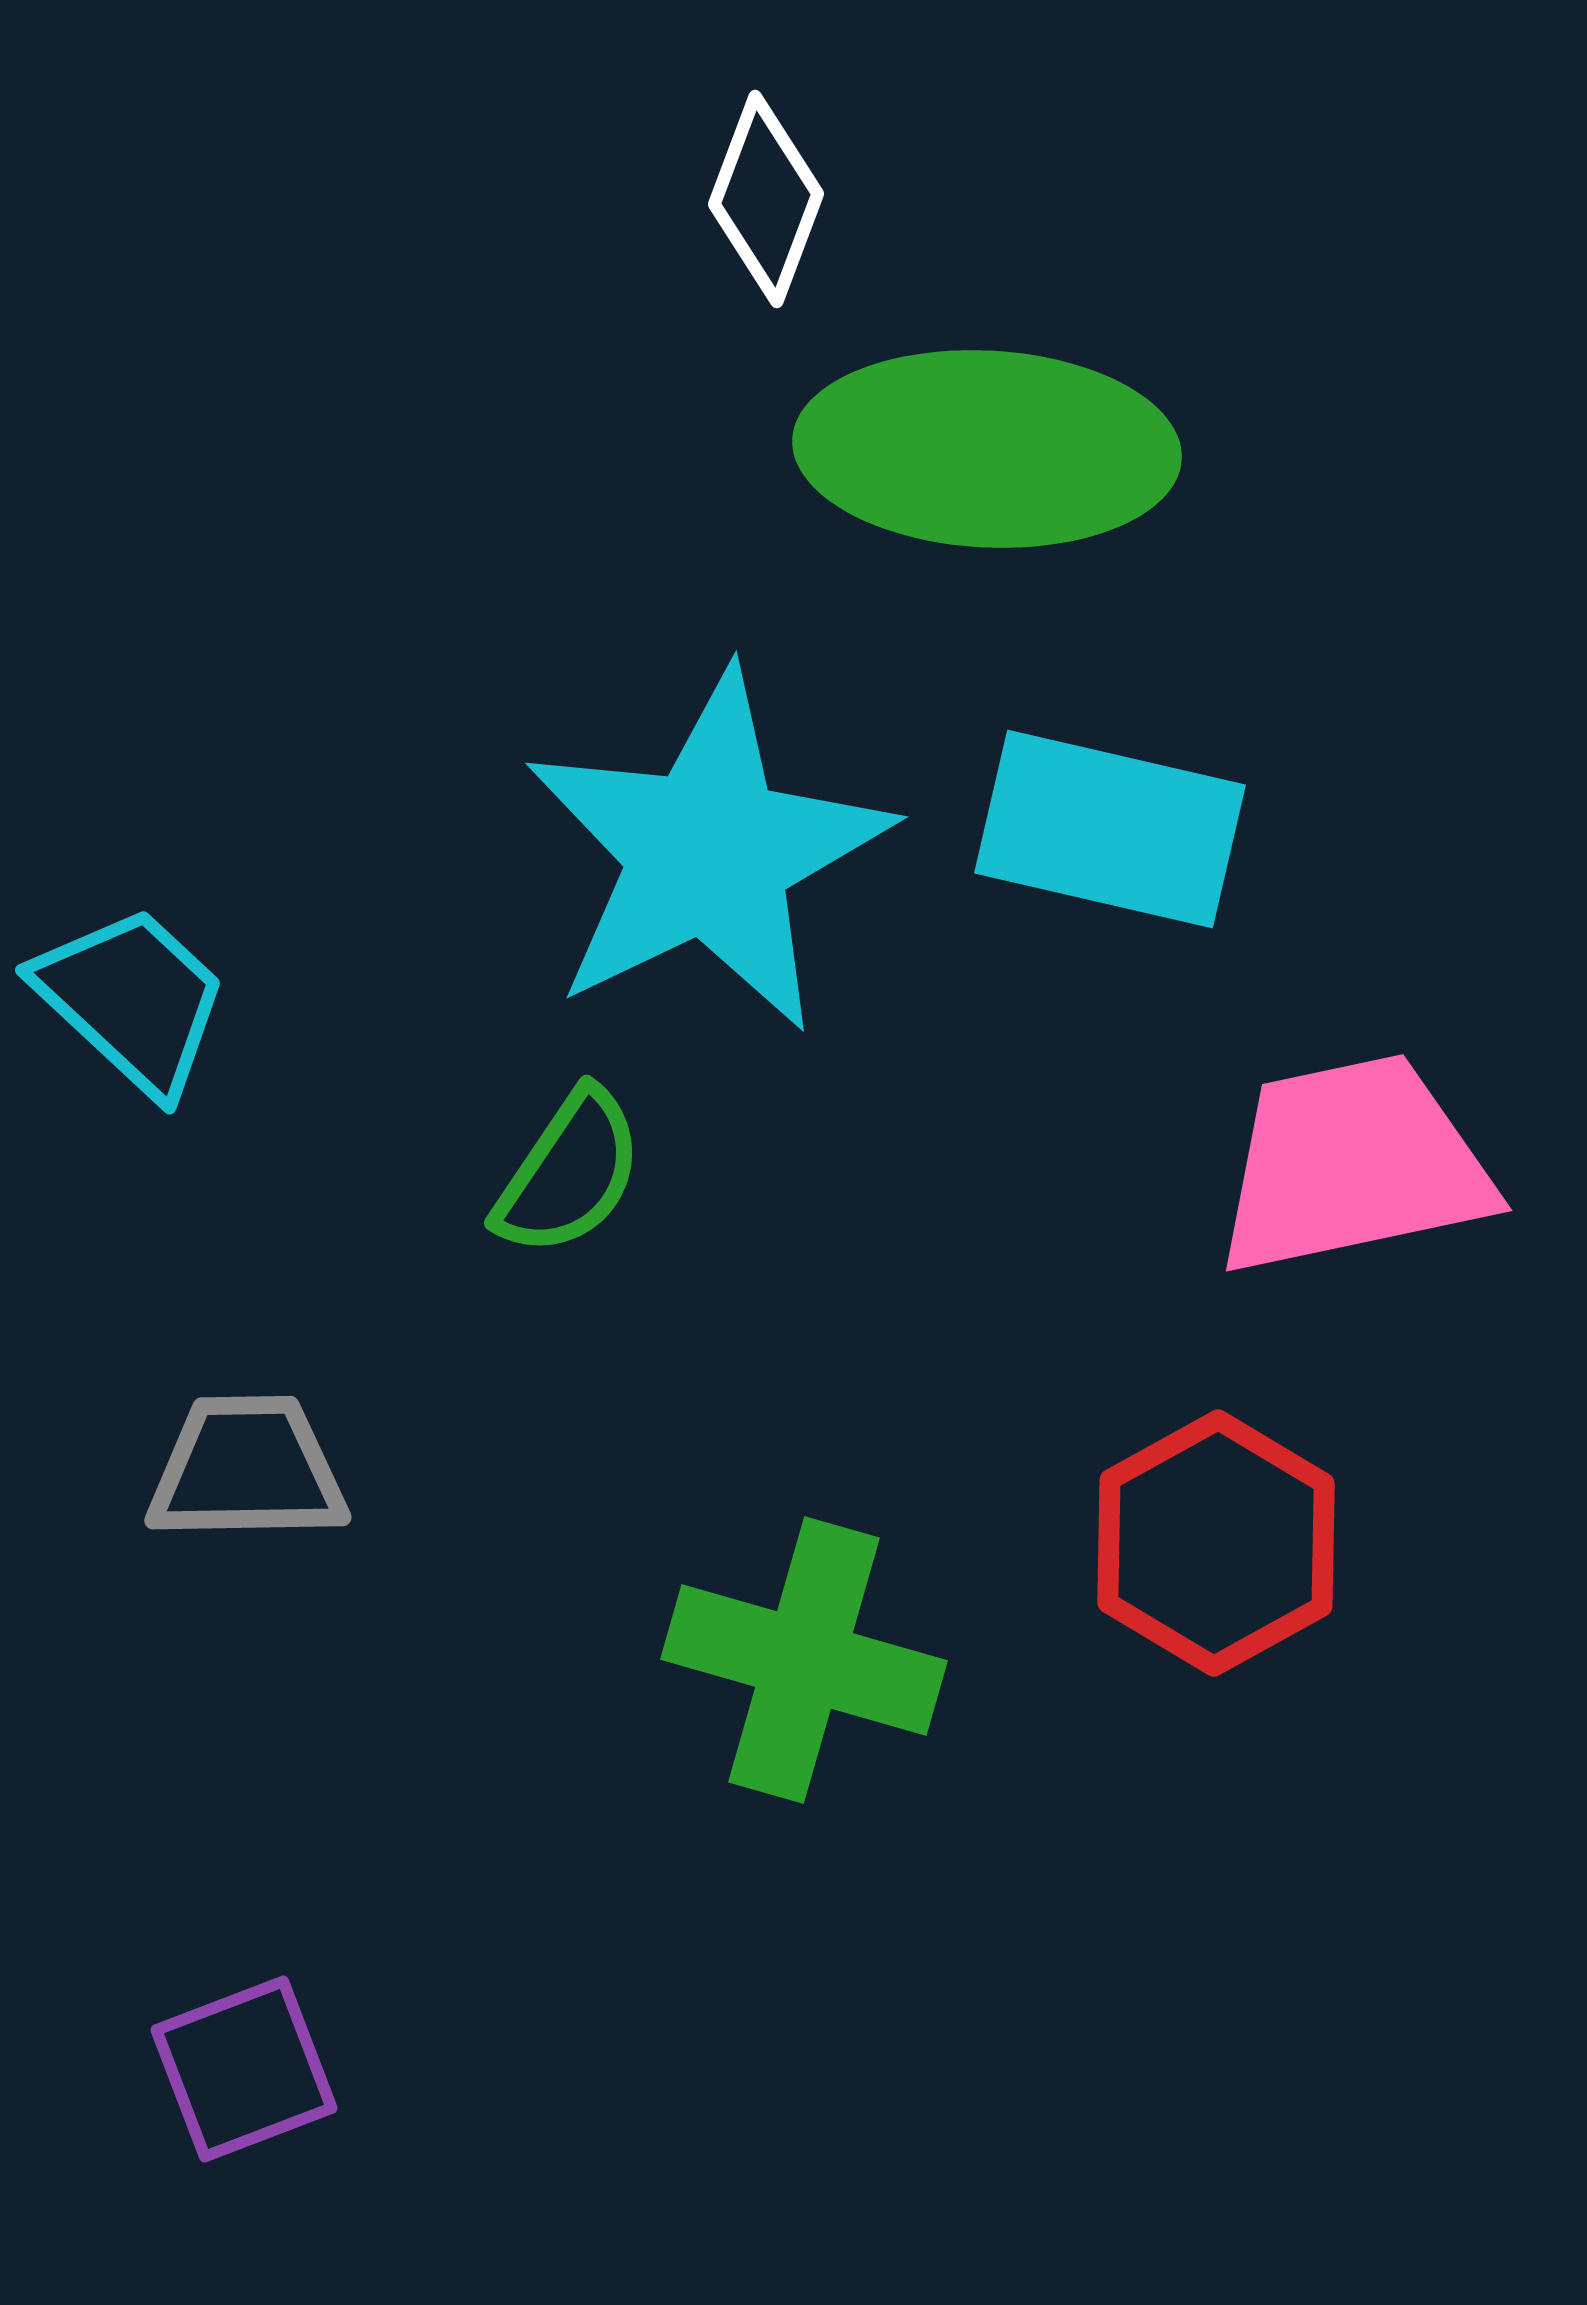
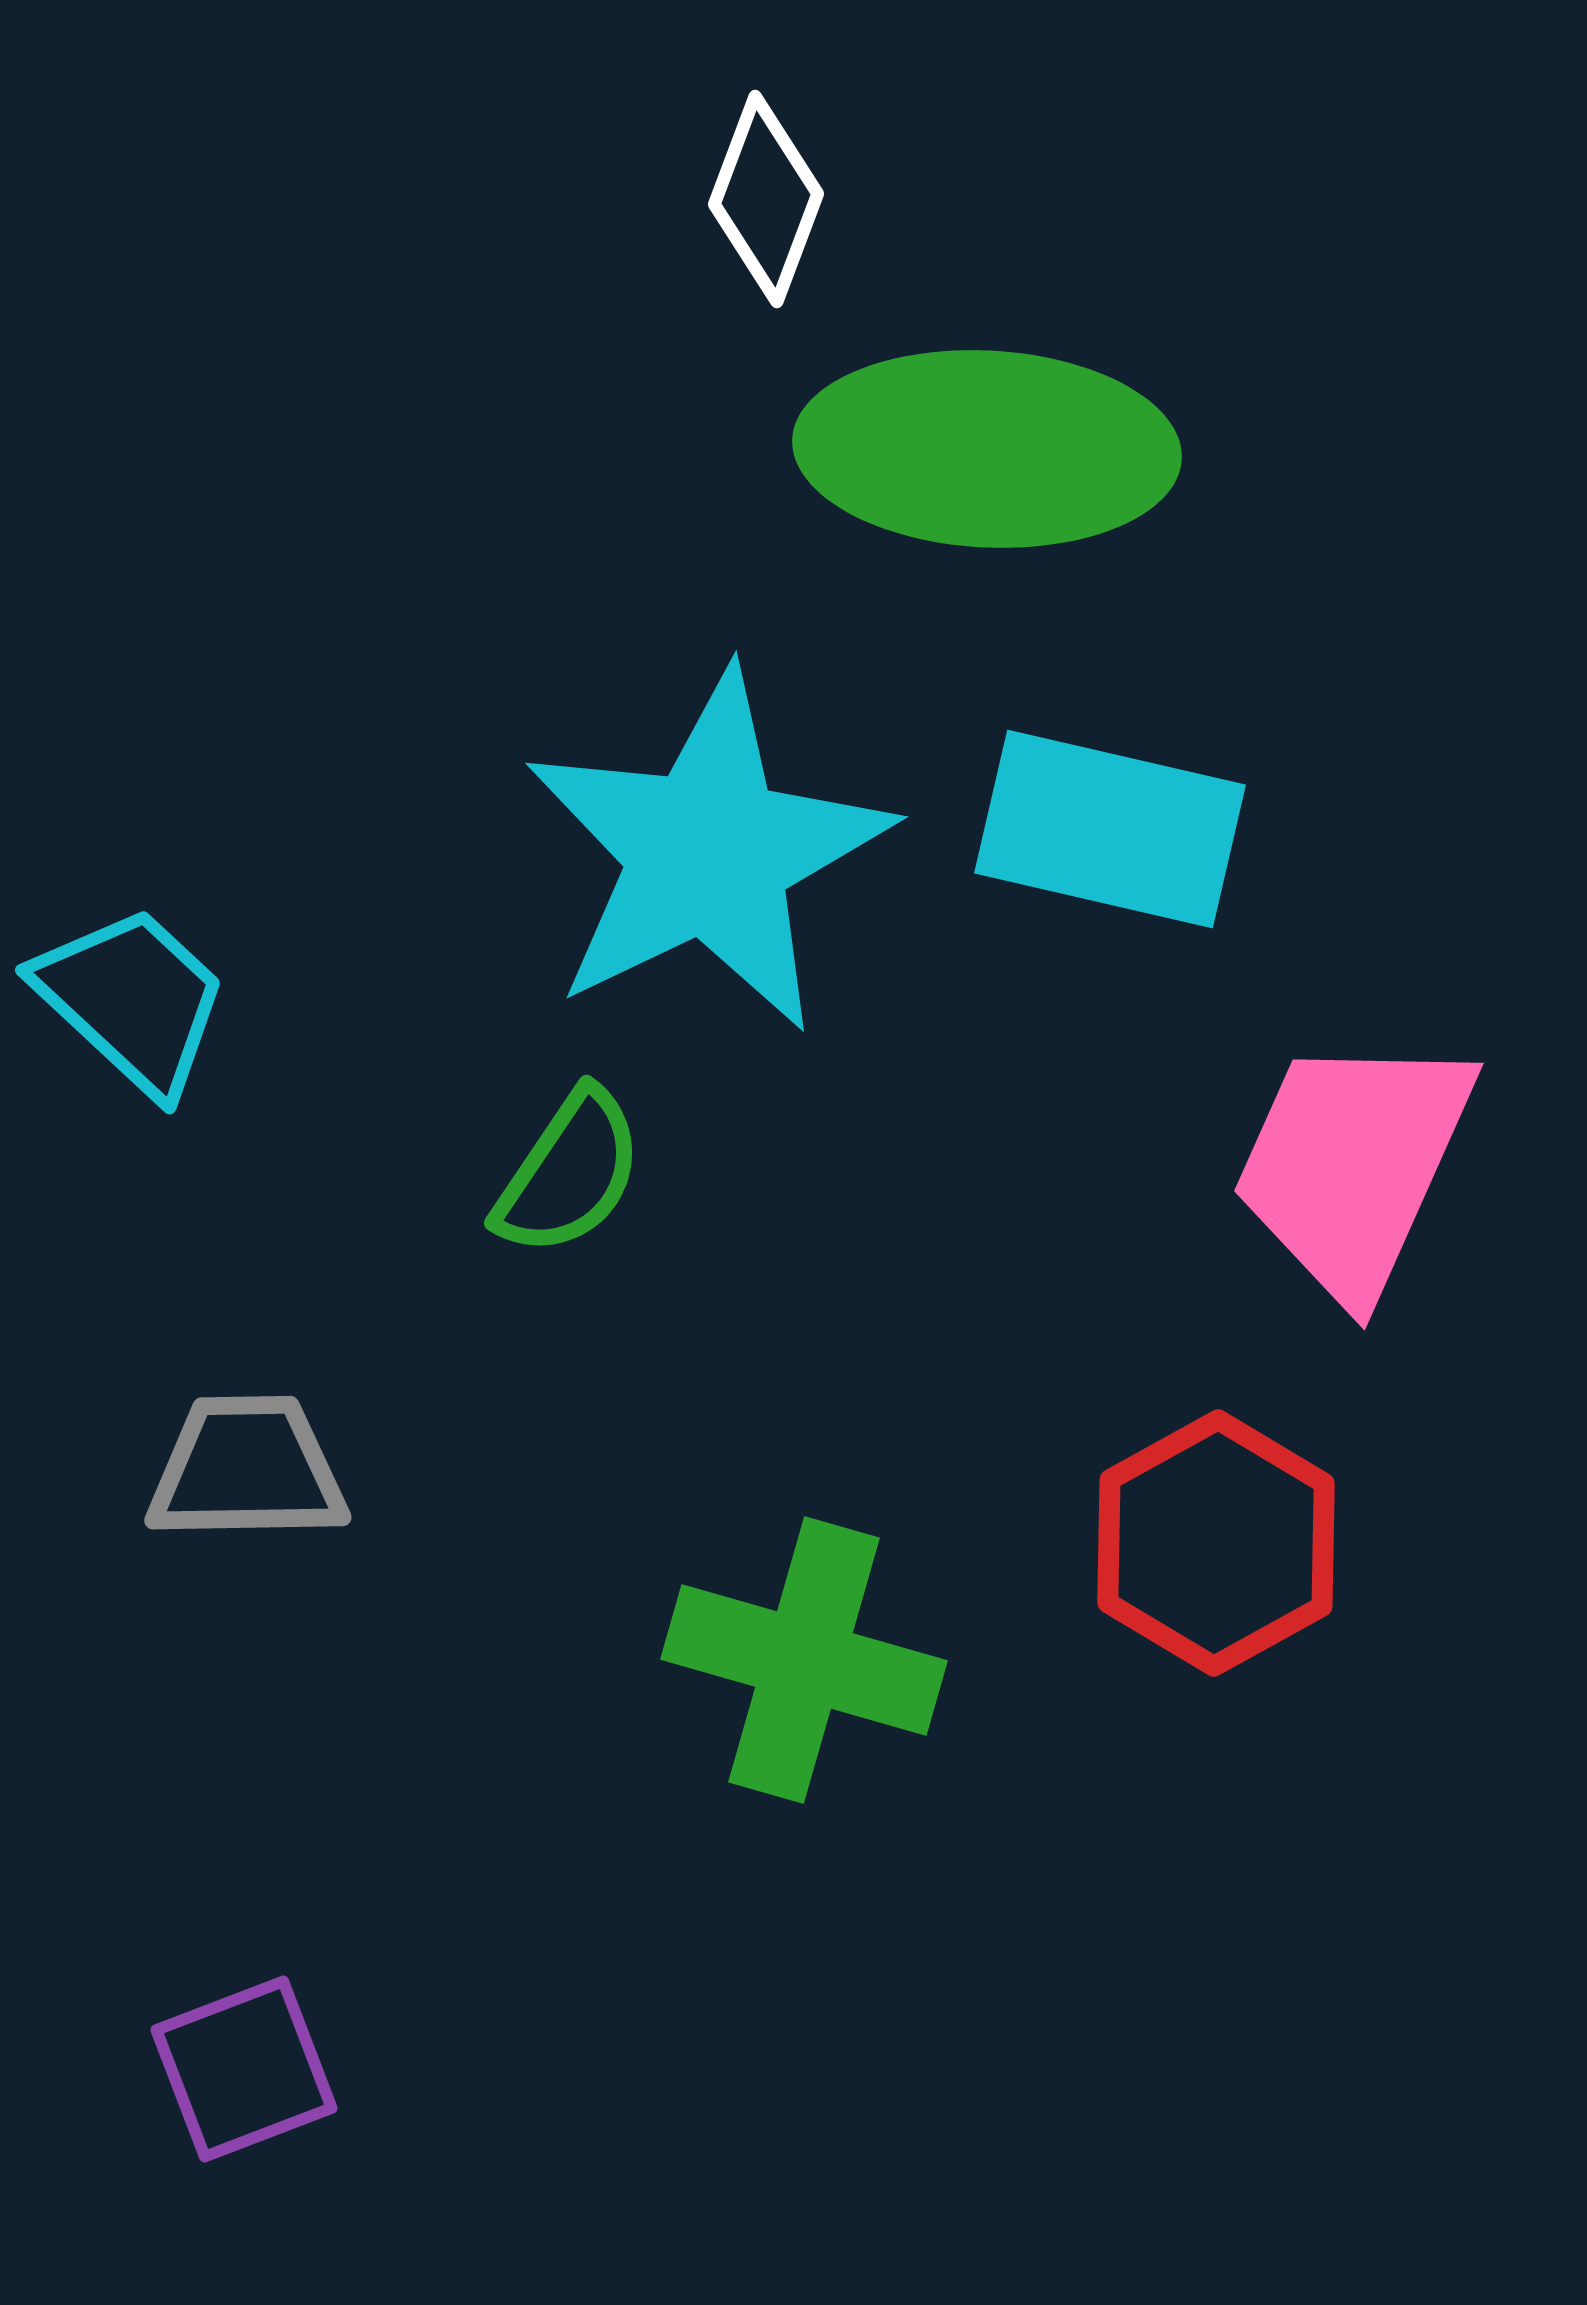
pink trapezoid: rotated 54 degrees counterclockwise
